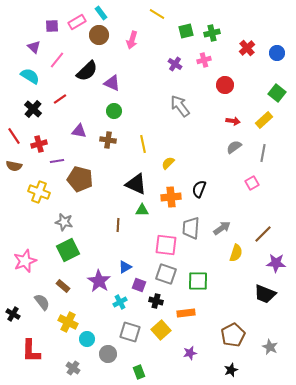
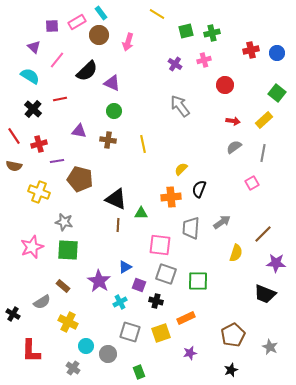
pink arrow at (132, 40): moved 4 px left, 2 px down
red cross at (247, 48): moved 4 px right, 2 px down; rotated 28 degrees clockwise
red line at (60, 99): rotated 24 degrees clockwise
yellow semicircle at (168, 163): moved 13 px right, 6 px down
black triangle at (136, 184): moved 20 px left, 15 px down
green triangle at (142, 210): moved 1 px left, 3 px down
gray arrow at (222, 228): moved 6 px up
pink square at (166, 245): moved 6 px left
green square at (68, 250): rotated 30 degrees clockwise
pink star at (25, 261): moved 7 px right, 14 px up
gray semicircle at (42, 302): rotated 96 degrees clockwise
orange rectangle at (186, 313): moved 5 px down; rotated 18 degrees counterclockwise
yellow square at (161, 330): moved 3 px down; rotated 24 degrees clockwise
cyan circle at (87, 339): moved 1 px left, 7 px down
